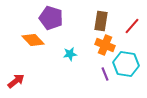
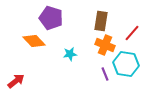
red line: moved 7 px down
orange diamond: moved 1 px right, 1 px down
